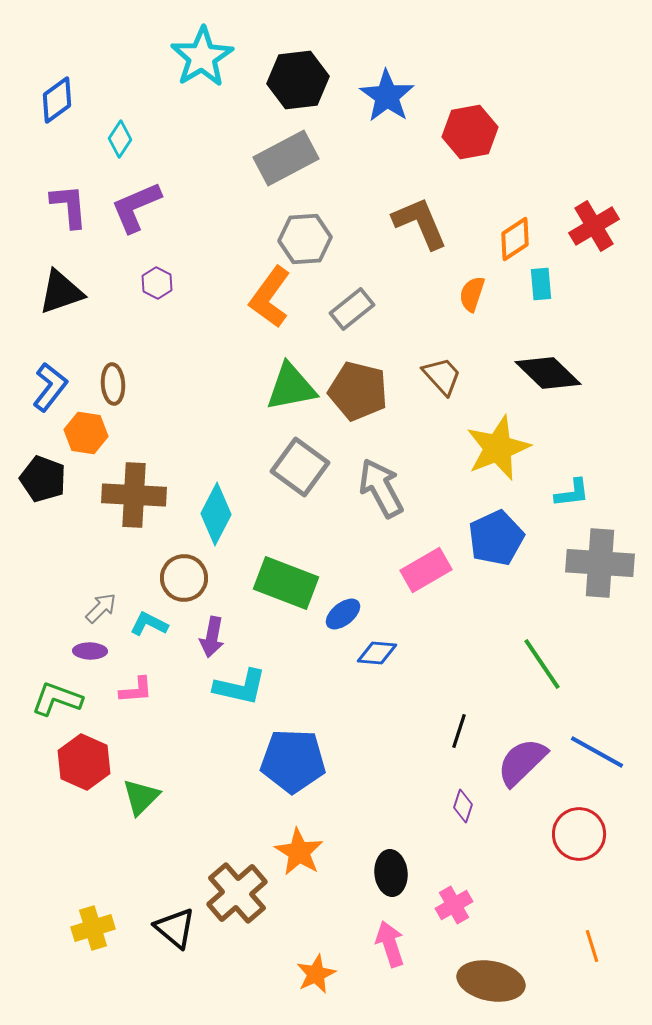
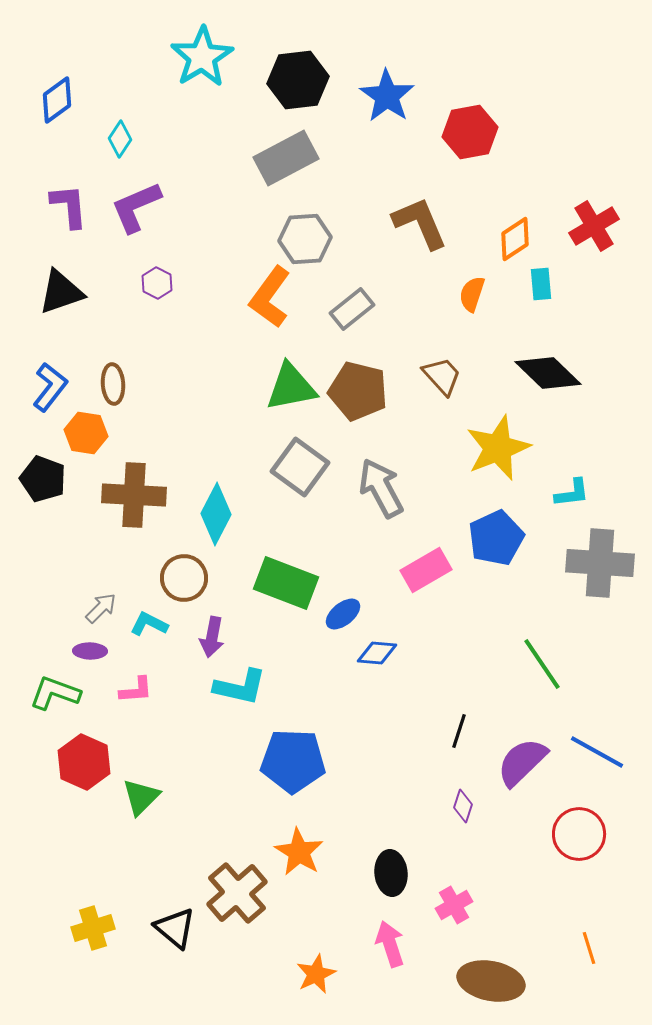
green L-shape at (57, 699): moved 2 px left, 6 px up
orange line at (592, 946): moved 3 px left, 2 px down
